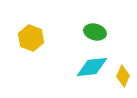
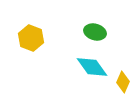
cyan diamond: rotated 60 degrees clockwise
yellow diamond: moved 6 px down
